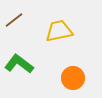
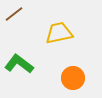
brown line: moved 6 px up
yellow trapezoid: moved 2 px down
